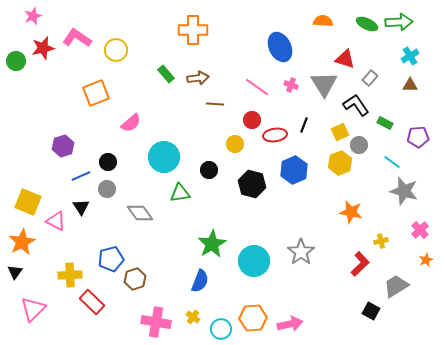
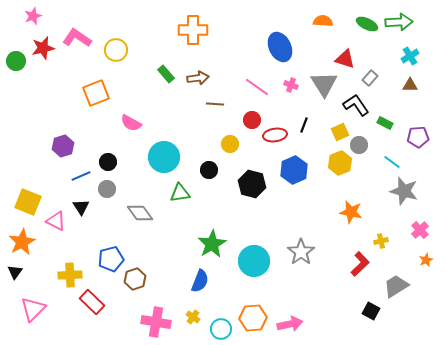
pink semicircle at (131, 123): rotated 70 degrees clockwise
yellow circle at (235, 144): moved 5 px left
